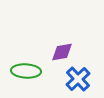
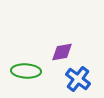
blue cross: rotated 10 degrees counterclockwise
